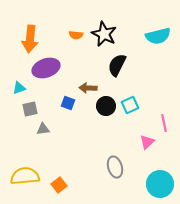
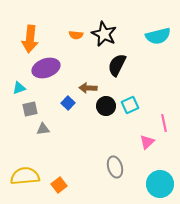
blue square: rotated 24 degrees clockwise
